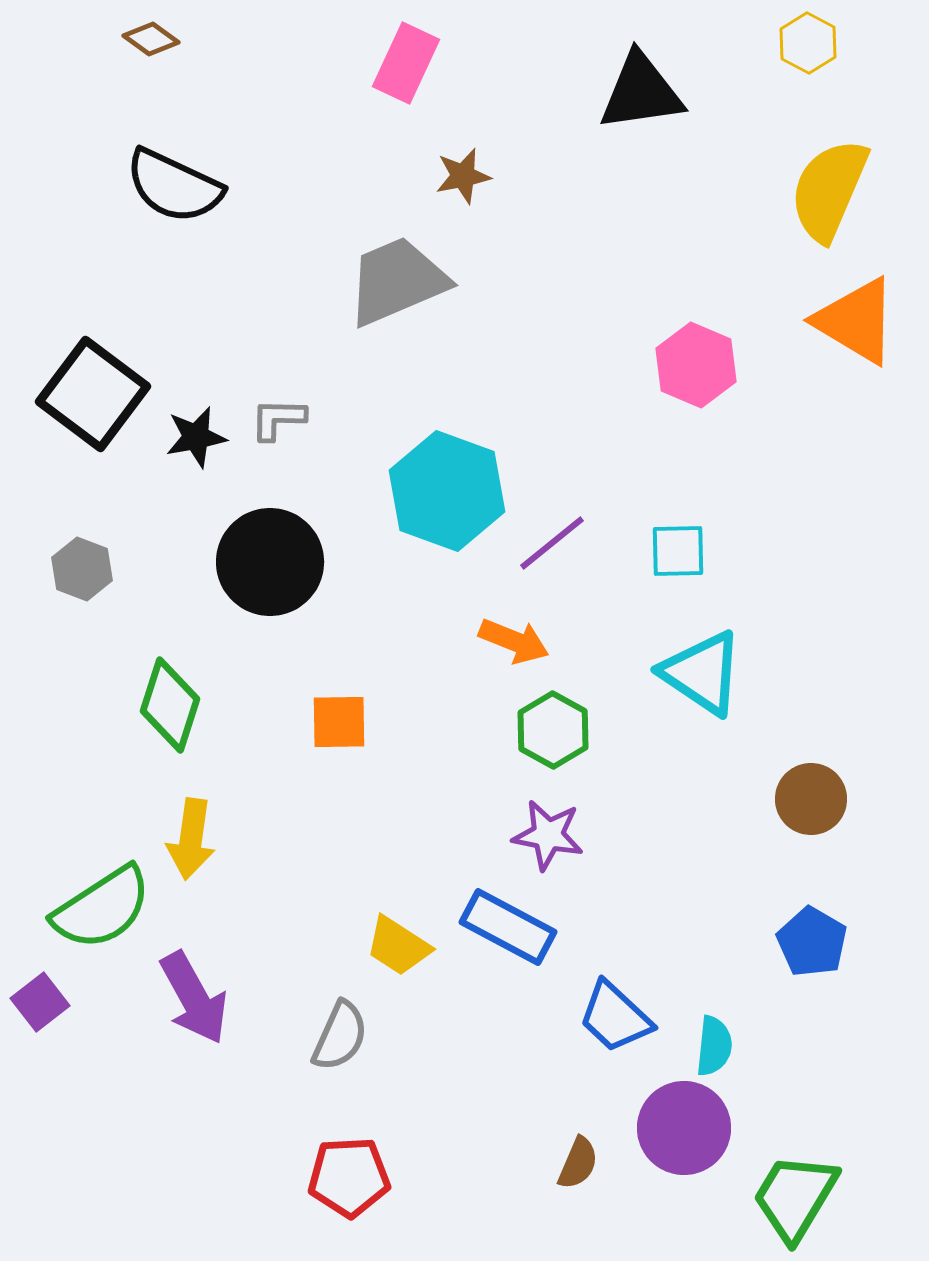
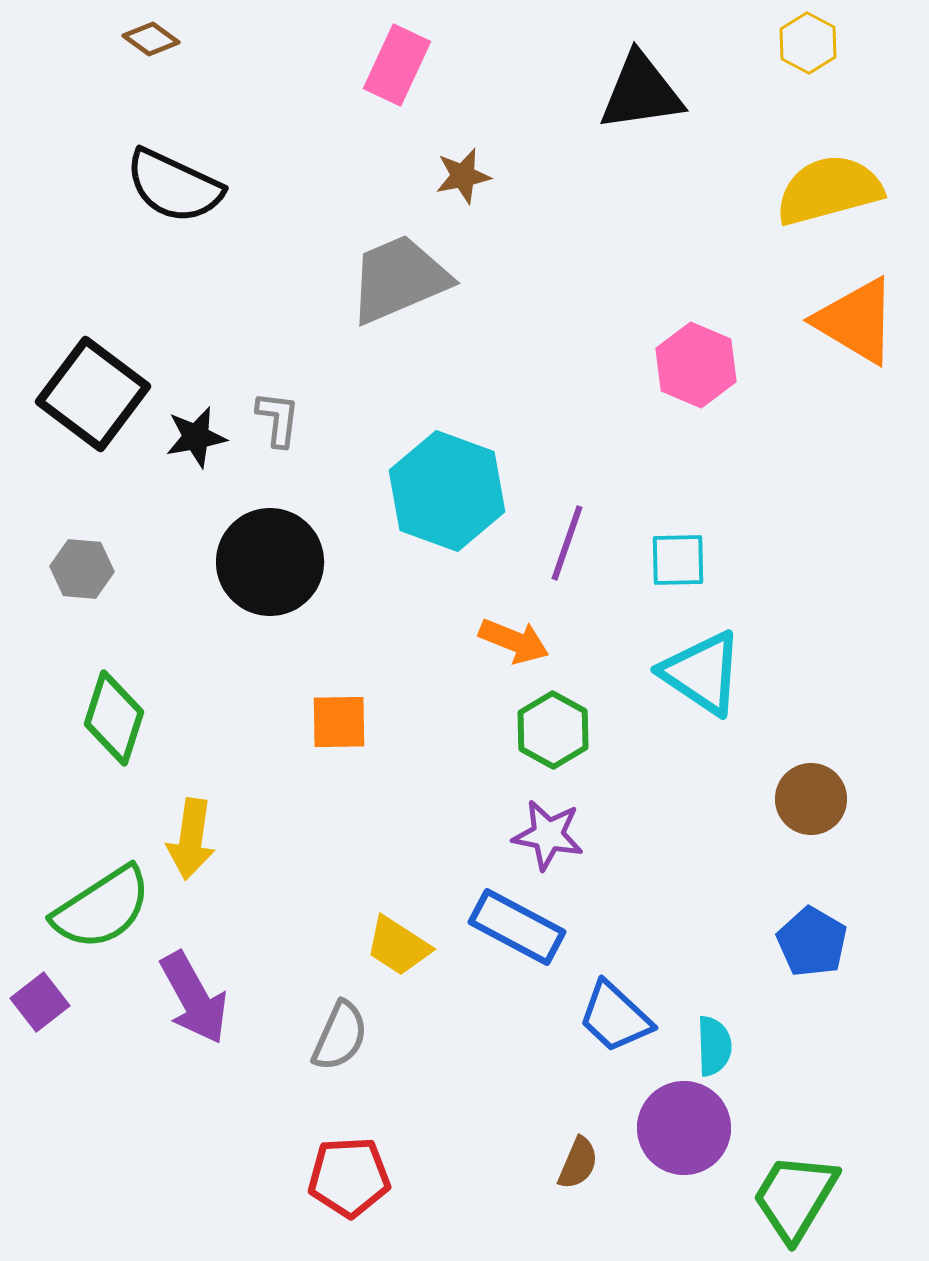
pink rectangle: moved 9 px left, 2 px down
yellow semicircle: rotated 52 degrees clockwise
gray trapezoid: moved 2 px right, 2 px up
gray L-shape: rotated 96 degrees clockwise
purple line: moved 15 px right; rotated 32 degrees counterclockwise
cyan square: moved 9 px down
gray hexagon: rotated 16 degrees counterclockwise
green diamond: moved 56 px left, 13 px down
blue rectangle: moved 9 px right
cyan semicircle: rotated 8 degrees counterclockwise
